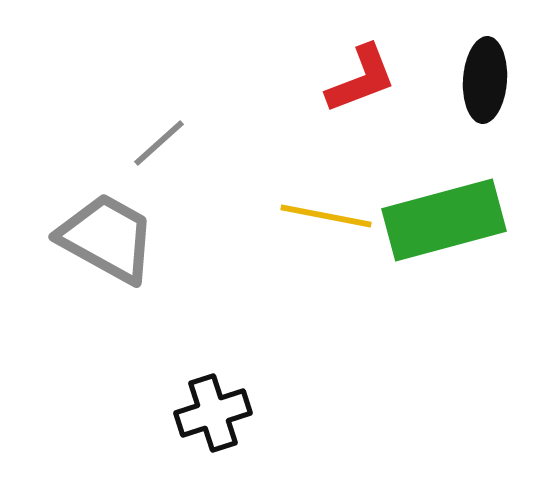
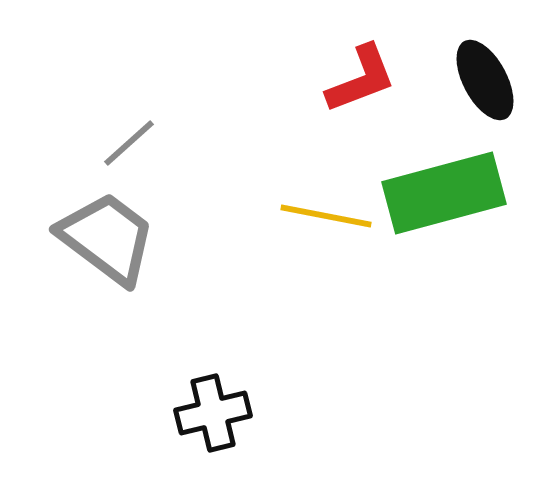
black ellipse: rotated 32 degrees counterclockwise
gray line: moved 30 px left
green rectangle: moved 27 px up
gray trapezoid: rotated 8 degrees clockwise
black cross: rotated 4 degrees clockwise
